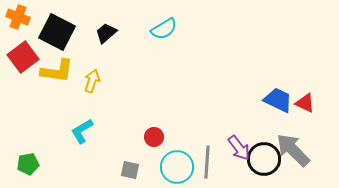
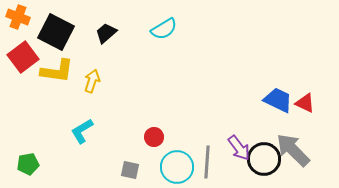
black square: moved 1 px left
